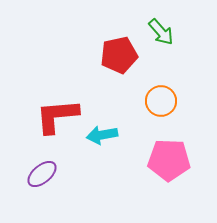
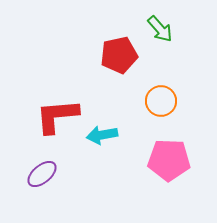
green arrow: moved 1 px left, 3 px up
